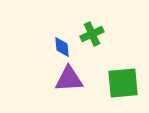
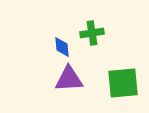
green cross: moved 1 px up; rotated 15 degrees clockwise
